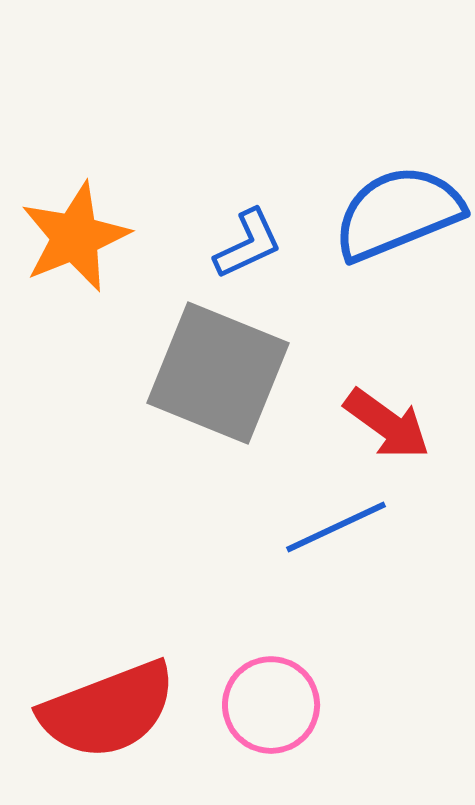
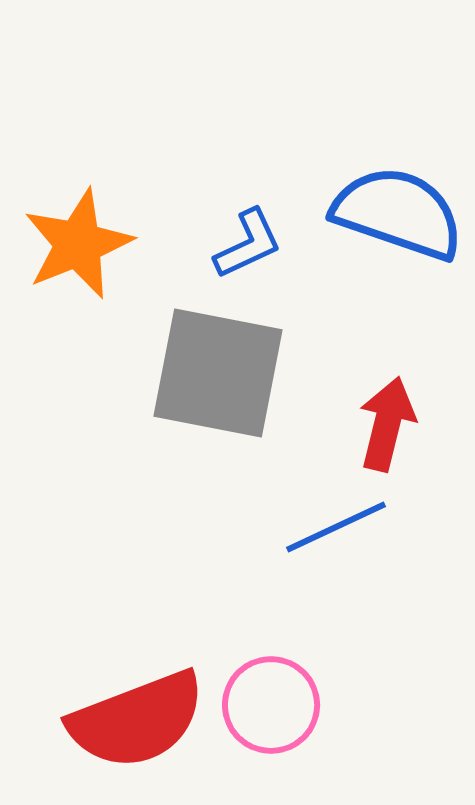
blue semicircle: rotated 41 degrees clockwise
orange star: moved 3 px right, 7 px down
gray square: rotated 11 degrees counterclockwise
red arrow: rotated 112 degrees counterclockwise
red semicircle: moved 29 px right, 10 px down
